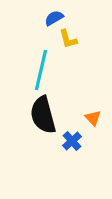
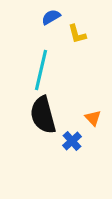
blue semicircle: moved 3 px left, 1 px up
yellow L-shape: moved 9 px right, 5 px up
